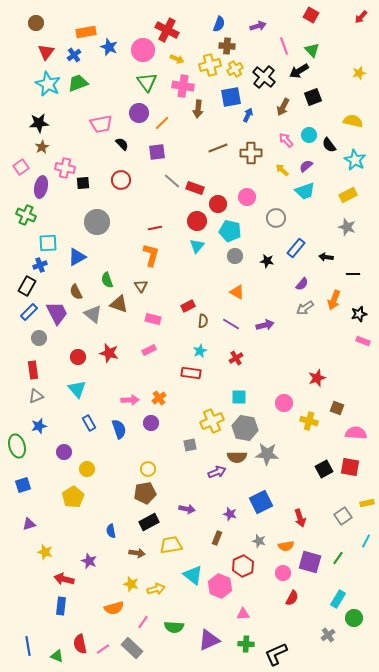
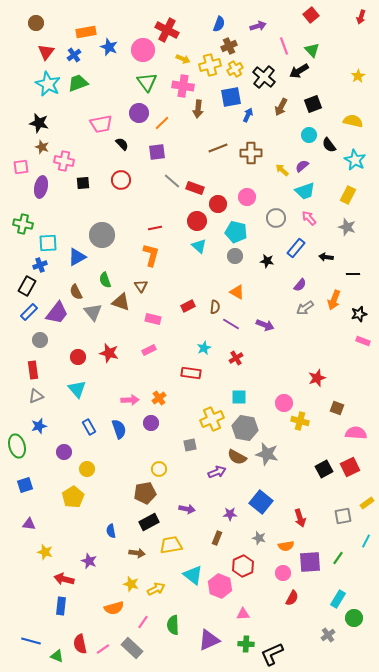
red square at (311, 15): rotated 21 degrees clockwise
red arrow at (361, 17): rotated 24 degrees counterclockwise
brown cross at (227, 46): moved 2 px right; rotated 28 degrees counterclockwise
yellow arrow at (177, 59): moved 6 px right
yellow star at (359, 73): moved 1 px left, 3 px down; rotated 16 degrees counterclockwise
black square at (313, 97): moved 7 px down
brown arrow at (283, 107): moved 2 px left
black star at (39, 123): rotated 18 degrees clockwise
pink arrow at (286, 140): moved 23 px right, 78 px down
brown star at (42, 147): rotated 24 degrees counterclockwise
purple semicircle at (306, 166): moved 4 px left
pink square at (21, 167): rotated 28 degrees clockwise
pink cross at (65, 168): moved 1 px left, 7 px up
yellow rectangle at (348, 195): rotated 36 degrees counterclockwise
green cross at (26, 215): moved 3 px left, 9 px down; rotated 12 degrees counterclockwise
gray circle at (97, 222): moved 5 px right, 13 px down
cyan pentagon at (230, 231): moved 6 px right, 1 px down
cyan triangle at (197, 246): moved 2 px right; rotated 28 degrees counterclockwise
green semicircle at (107, 280): moved 2 px left
purple semicircle at (302, 284): moved 2 px left, 1 px down
brown triangle at (119, 304): moved 2 px right, 2 px up
purple trapezoid at (57, 313): rotated 65 degrees clockwise
gray triangle at (93, 314): moved 2 px up; rotated 12 degrees clockwise
brown semicircle at (203, 321): moved 12 px right, 14 px up
purple arrow at (265, 325): rotated 36 degrees clockwise
gray circle at (39, 338): moved 1 px right, 2 px down
cyan star at (200, 351): moved 4 px right, 3 px up
yellow cross at (212, 421): moved 2 px up
yellow cross at (309, 421): moved 9 px left
blue rectangle at (89, 423): moved 4 px down
gray star at (267, 454): rotated 10 degrees clockwise
brown semicircle at (237, 457): rotated 30 degrees clockwise
red square at (350, 467): rotated 36 degrees counterclockwise
yellow circle at (148, 469): moved 11 px right
blue square at (23, 485): moved 2 px right
blue square at (261, 502): rotated 25 degrees counterclockwise
yellow rectangle at (367, 503): rotated 24 degrees counterclockwise
purple star at (230, 514): rotated 16 degrees counterclockwise
gray square at (343, 516): rotated 24 degrees clockwise
purple triangle at (29, 524): rotated 24 degrees clockwise
gray star at (259, 541): moved 3 px up
purple square at (310, 562): rotated 20 degrees counterclockwise
yellow arrow at (156, 589): rotated 12 degrees counterclockwise
green semicircle at (174, 627): moved 1 px left, 2 px up; rotated 84 degrees clockwise
blue line at (28, 646): moved 3 px right, 5 px up; rotated 66 degrees counterclockwise
black L-shape at (276, 654): moved 4 px left
